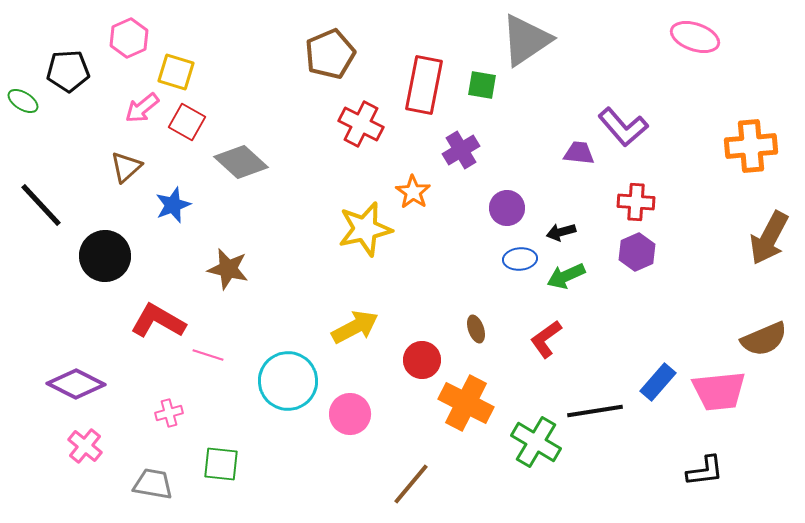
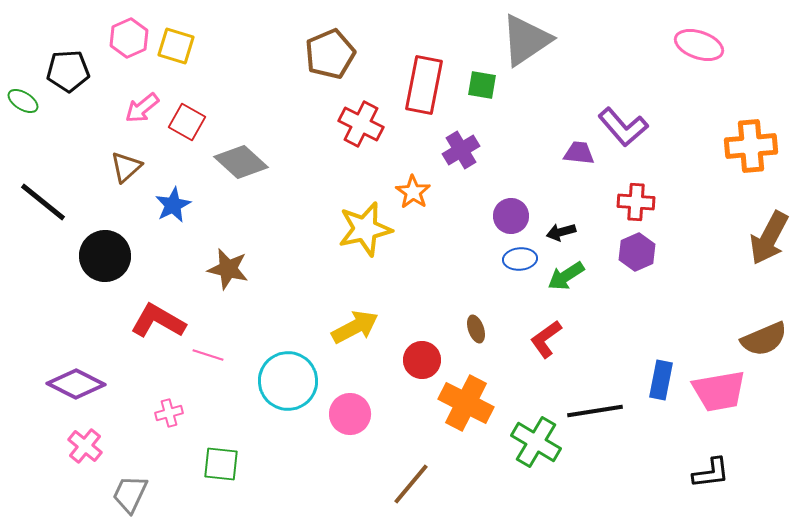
pink ellipse at (695, 37): moved 4 px right, 8 px down
yellow square at (176, 72): moved 26 px up
black line at (41, 205): moved 2 px right, 3 px up; rotated 8 degrees counterclockwise
blue star at (173, 205): rotated 6 degrees counterclockwise
purple circle at (507, 208): moved 4 px right, 8 px down
green arrow at (566, 276): rotated 9 degrees counterclockwise
blue rectangle at (658, 382): moved 3 px right, 2 px up; rotated 30 degrees counterclockwise
pink trapezoid at (719, 391): rotated 4 degrees counterclockwise
black L-shape at (705, 471): moved 6 px right, 2 px down
gray trapezoid at (153, 484): moved 23 px left, 10 px down; rotated 75 degrees counterclockwise
